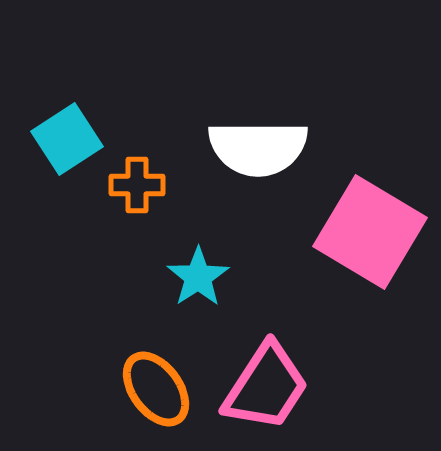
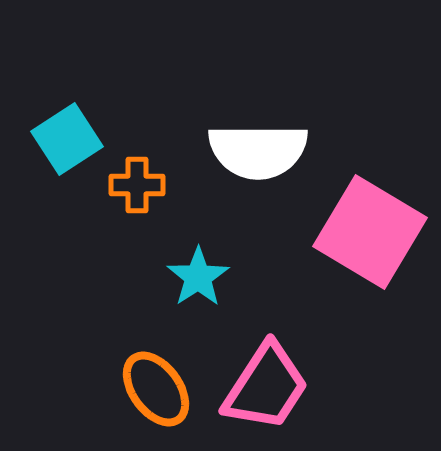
white semicircle: moved 3 px down
